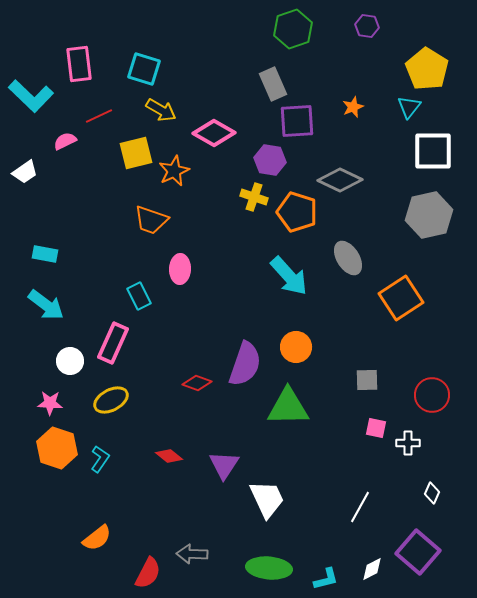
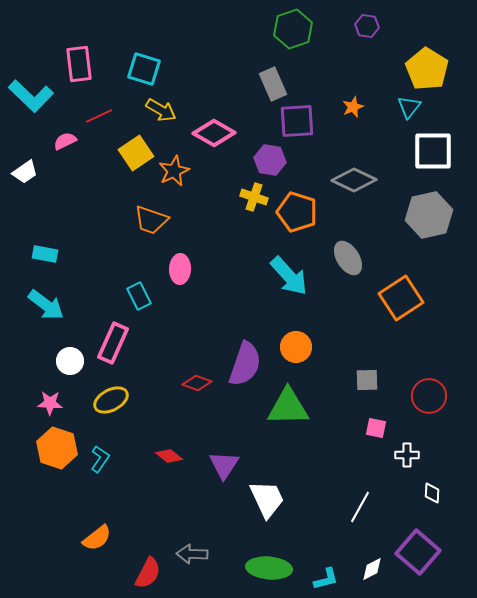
yellow square at (136, 153): rotated 20 degrees counterclockwise
gray diamond at (340, 180): moved 14 px right
red circle at (432, 395): moved 3 px left, 1 px down
white cross at (408, 443): moved 1 px left, 12 px down
white diamond at (432, 493): rotated 20 degrees counterclockwise
